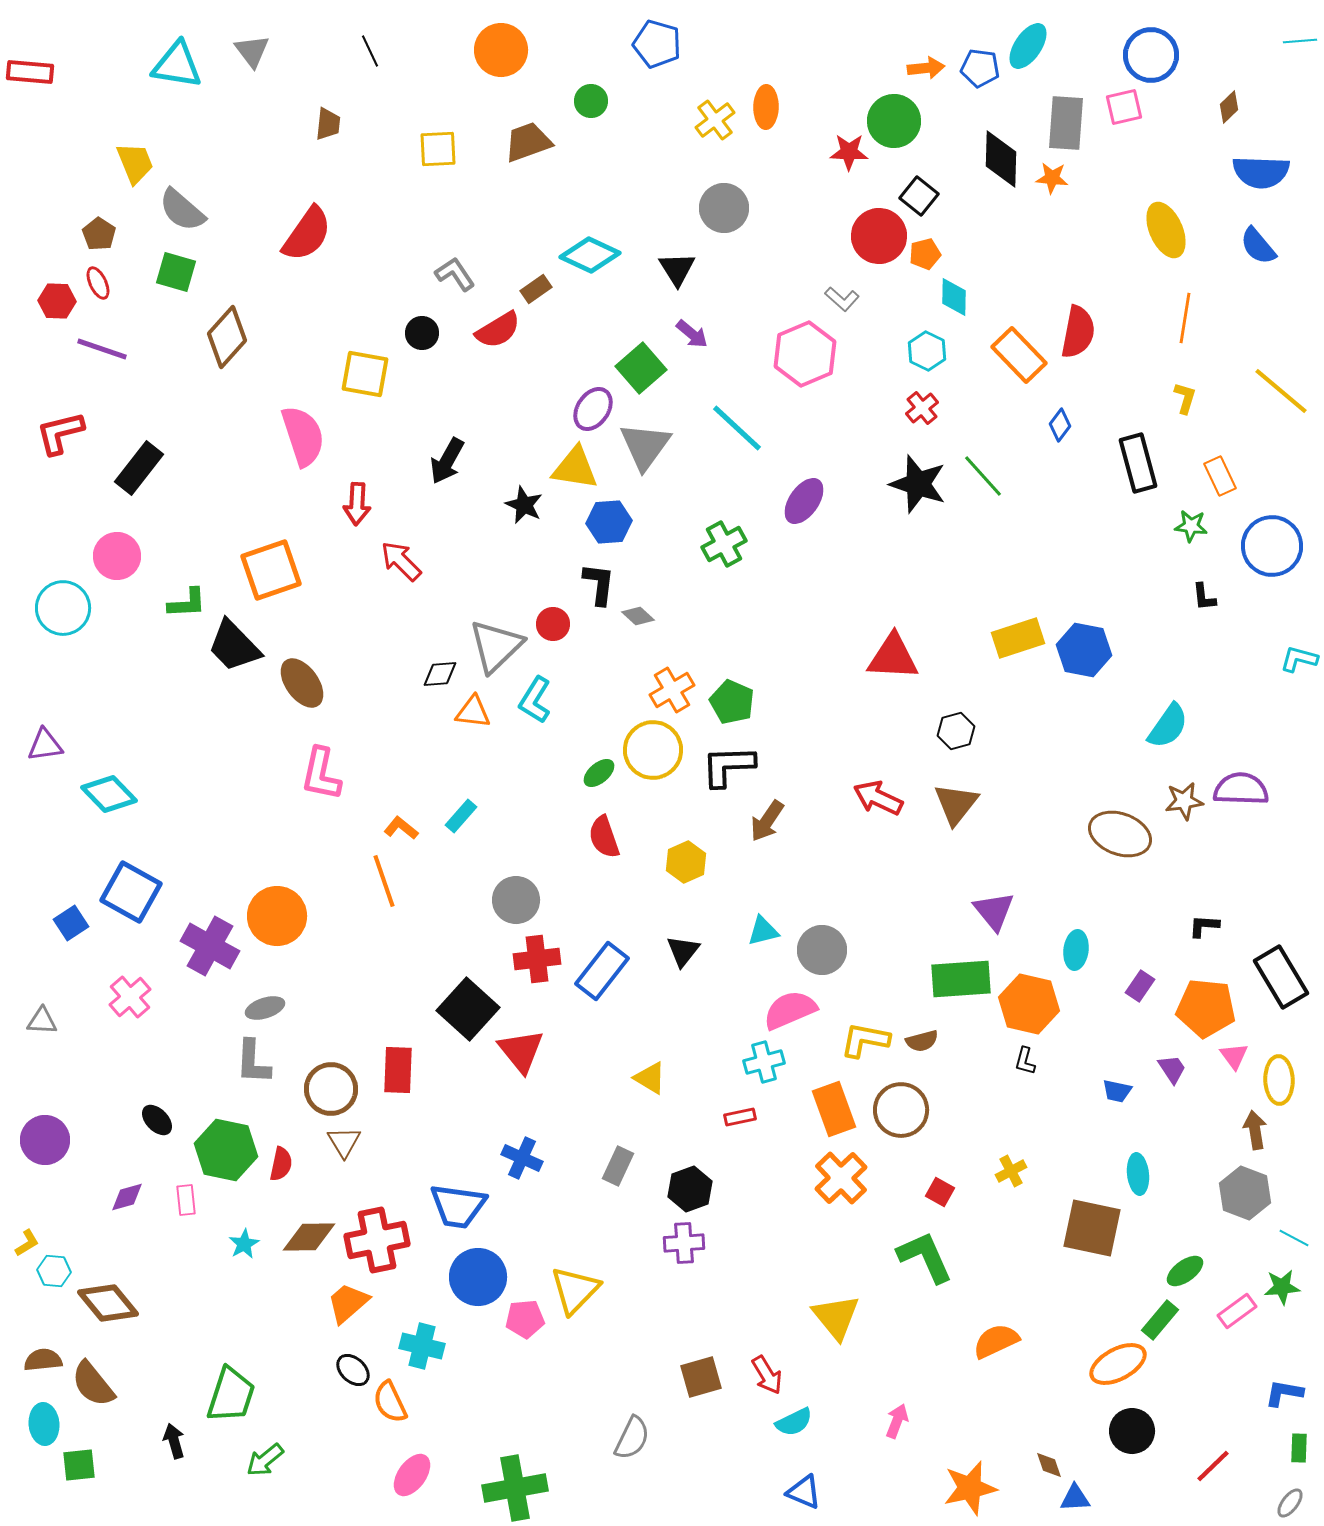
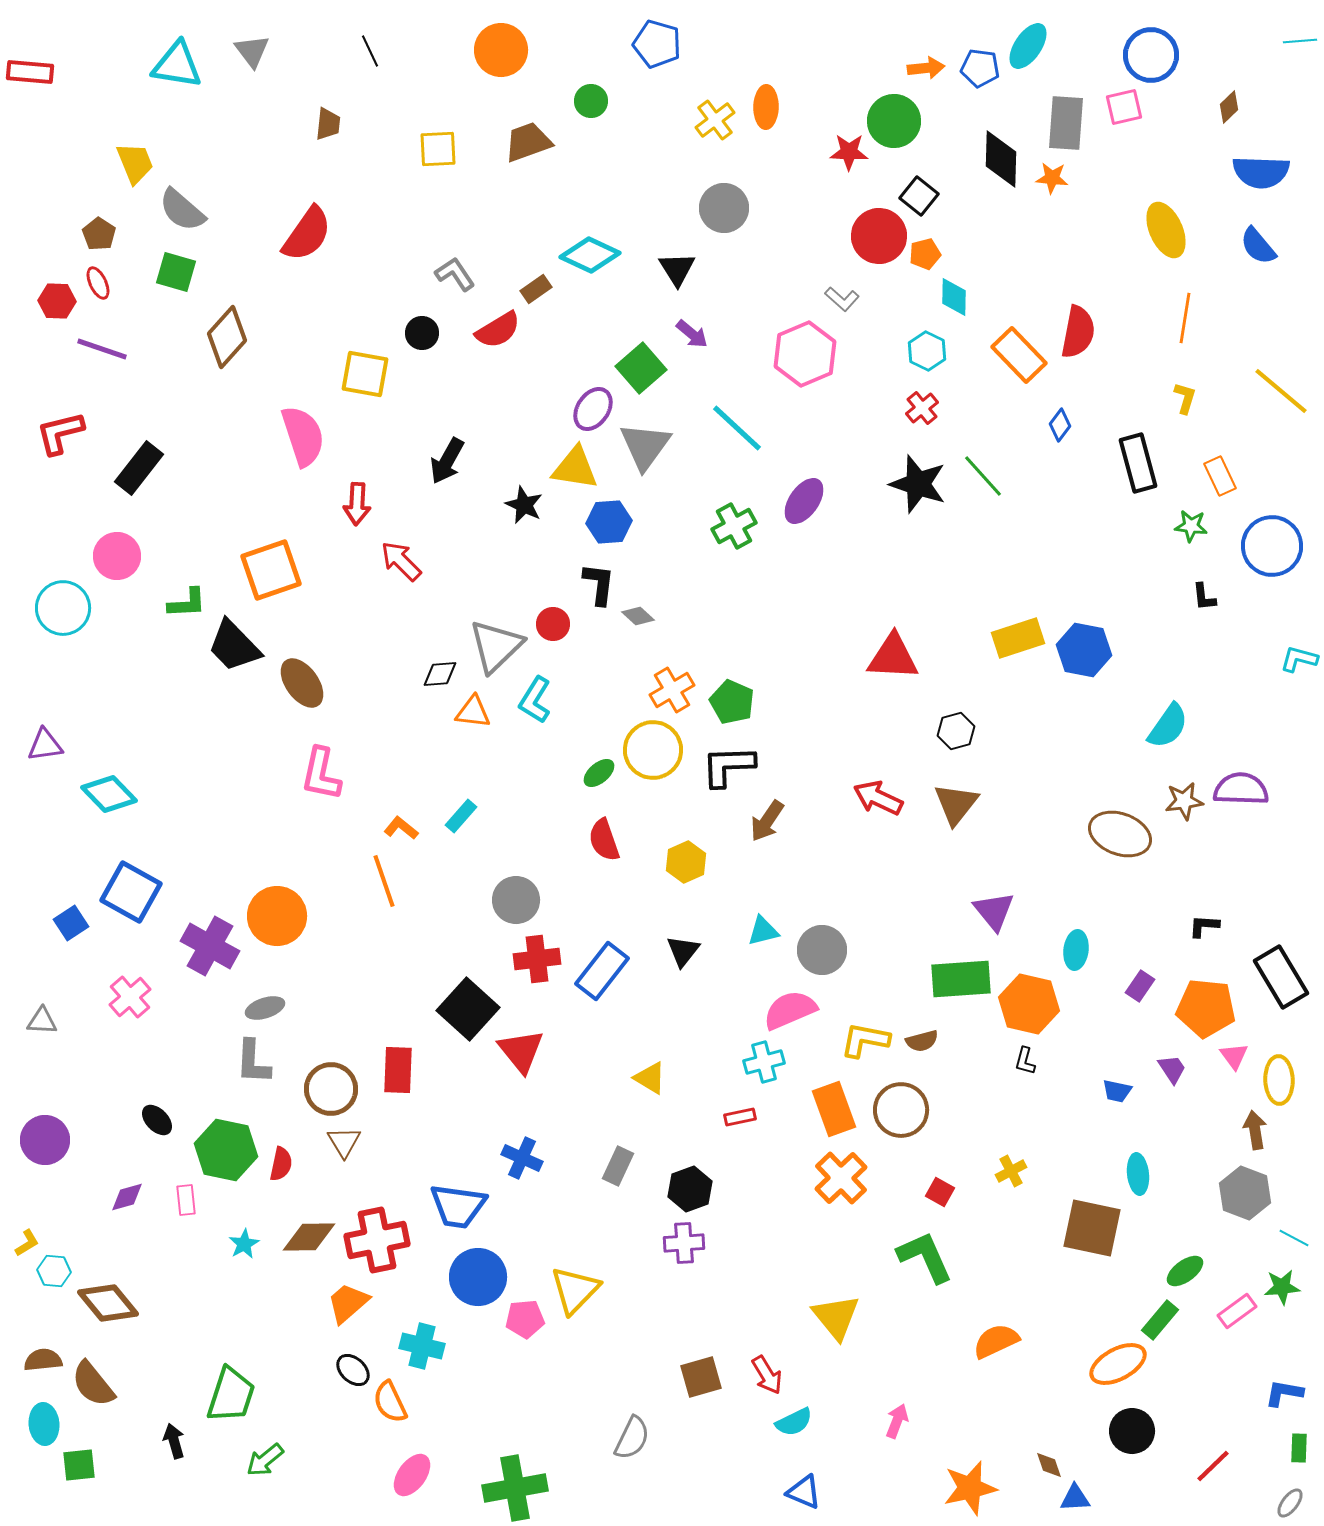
green cross at (724, 544): moved 10 px right, 18 px up
red semicircle at (604, 837): moved 3 px down
